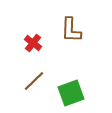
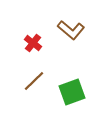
brown L-shape: rotated 52 degrees counterclockwise
green square: moved 1 px right, 1 px up
